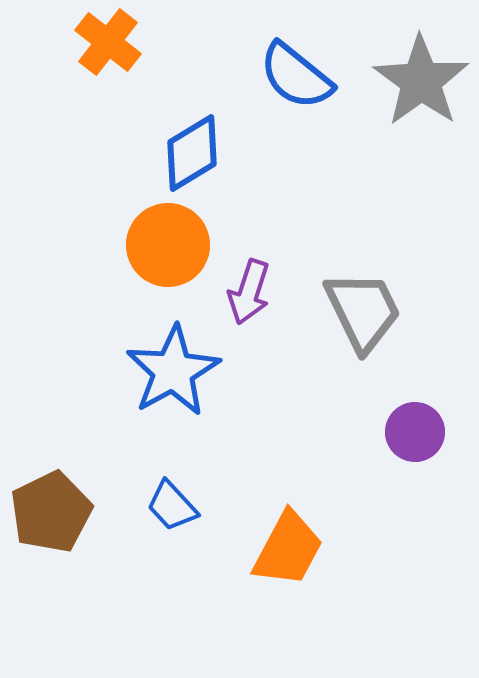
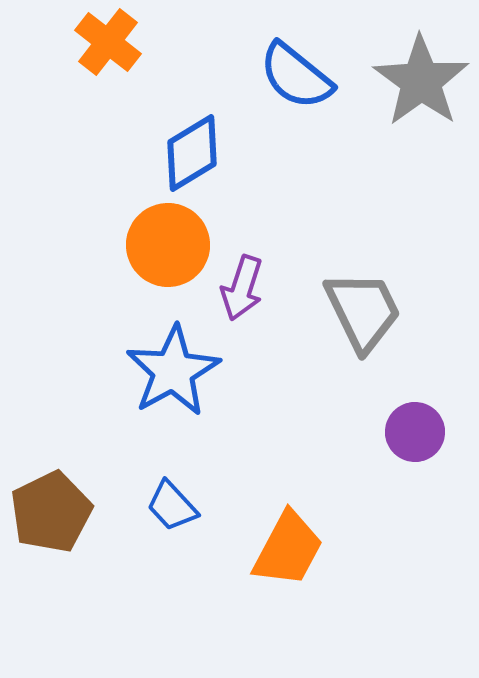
purple arrow: moved 7 px left, 4 px up
